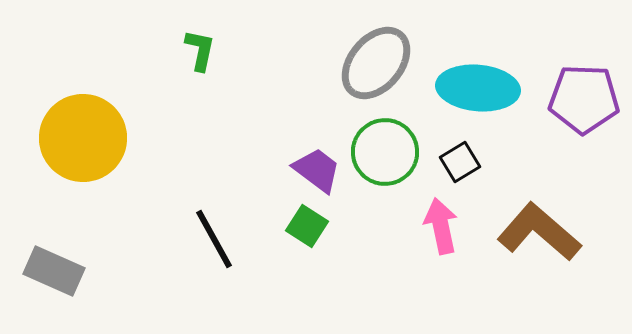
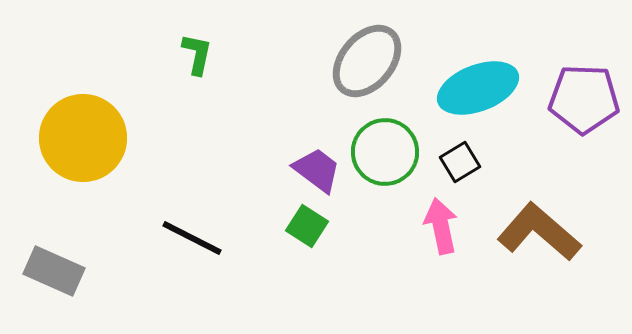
green L-shape: moved 3 px left, 4 px down
gray ellipse: moved 9 px left, 2 px up
cyan ellipse: rotated 26 degrees counterclockwise
black line: moved 22 px left, 1 px up; rotated 34 degrees counterclockwise
